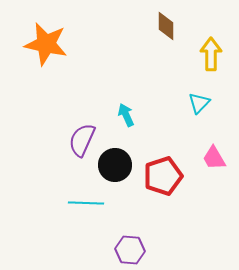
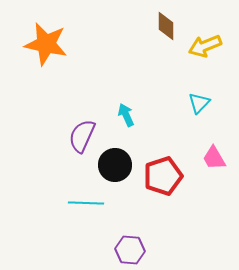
yellow arrow: moved 6 px left, 8 px up; rotated 112 degrees counterclockwise
purple semicircle: moved 4 px up
